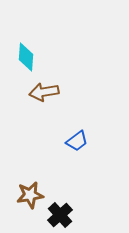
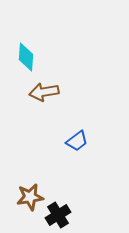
brown star: moved 2 px down
black cross: moved 2 px left; rotated 10 degrees clockwise
